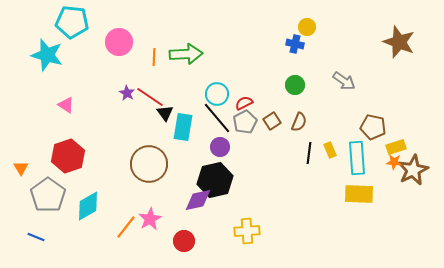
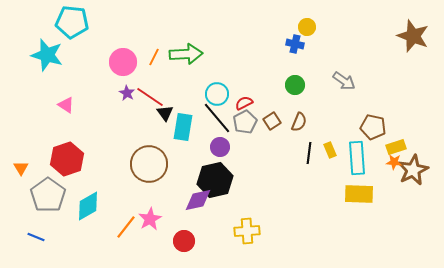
pink circle at (119, 42): moved 4 px right, 20 px down
brown star at (399, 42): moved 14 px right, 6 px up
orange line at (154, 57): rotated 24 degrees clockwise
red hexagon at (68, 156): moved 1 px left, 3 px down
